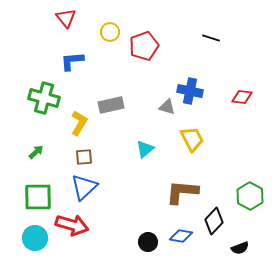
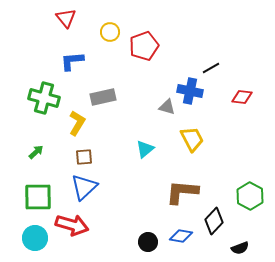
black line: moved 30 px down; rotated 48 degrees counterclockwise
gray rectangle: moved 8 px left, 8 px up
yellow L-shape: moved 2 px left
